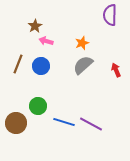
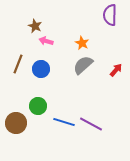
brown star: rotated 16 degrees counterclockwise
orange star: rotated 24 degrees counterclockwise
blue circle: moved 3 px down
red arrow: rotated 64 degrees clockwise
